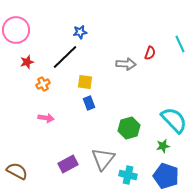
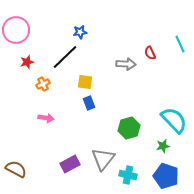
red semicircle: rotated 136 degrees clockwise
purple rectangle: moved 2 px right
brown semicircle: moved 1 px left, 2 px up
